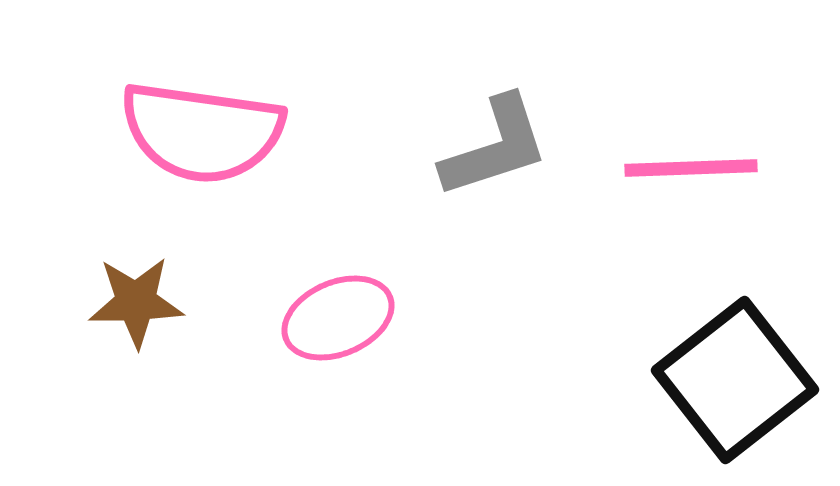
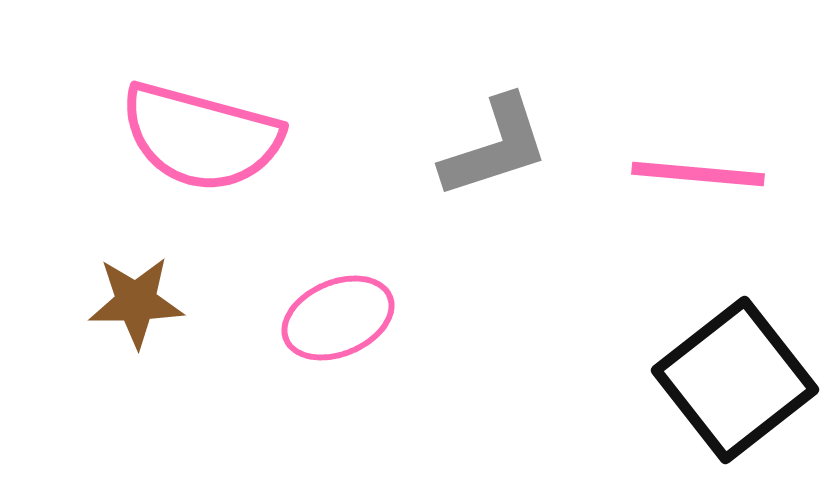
pink semicircle: moved 1 px left, 5 px down; rotated 7 degrees clockwise
pink line: moved 7 px right, 6 px down; rotated 7 degrees clockwise
